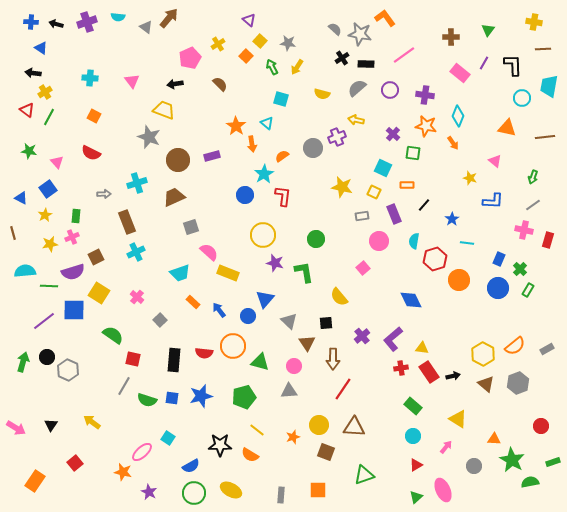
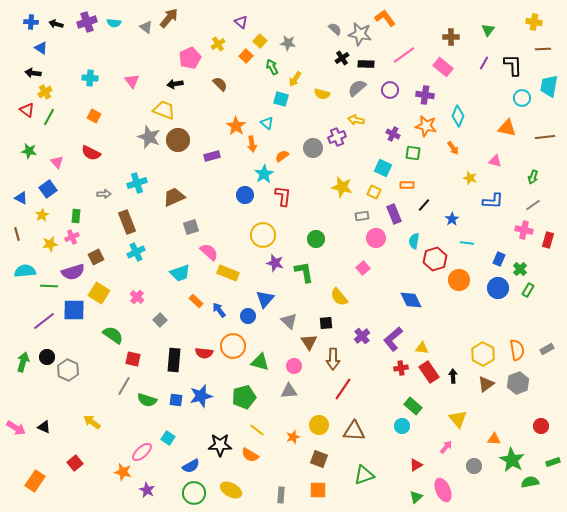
cyan semicircle at (118, 17): moved 4 px left, 6 px down
purple triangle at (249, 20): moved 8 px left, 2 px down
yellow arrow at (297, 67): moved 2 px left, 12 px down
pink rectangle at (460, 73): moved 17 px left, 6 px up
purple cross at (393, 134): rotated 16 degrees counterclockwise
orange arrow at (453, 143): moved 5 px down
brown circle at (178, 160): moved 20 px up
pink triangle at (495, 161): rotated 24 degrees counterclockwise
yellow star at (45, 215): moved 3 px left
brown line at (13, 233): moved 4 px right, 1 px down
pink circle at (379, 241): moved 3 px left, 3 px up
orange rectangle at (193, 302): moved 3 px right, 1 px up
brown triangle at (307, 343): moved 2 px right, 1 px up
orange semicircle at (515, 346): moved 2 px right, 4 px down; rotated 60 degrees counterclockwise
black arrow at (453, 376): rotated 80 degrees counterclockwise
brown triangle at (486, 384): rotated 42 degrees clockwise
blue square at (172, 398): moved 4 px right, 2 px down
yellow triangle at (458, 419): rotated 18 degrees clockwise
black triangle at (51, 425): moved 7 px left, 2 px down; rotated 40 degrees counterclockwise
brown triangle at (354, 427): moved 4 px down
cyan circle at (413, 436): moved 11 px left, 10 px up
brown square at (326, 452): moved 7 px left, 7 px down
purple star at (149, 492): moved 2 px left, 2 px up
